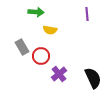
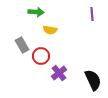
purple line: moved 5 px right
gray rectangle: moved 2 px up
purple cross: moved 1 px up
black semicircle: moved 2 px down
